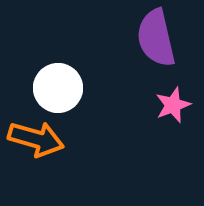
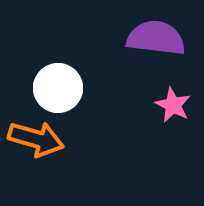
purple semicircle: rotated 110 degrees clockwise
pink star: rotated 24 degrees counterclockwise
